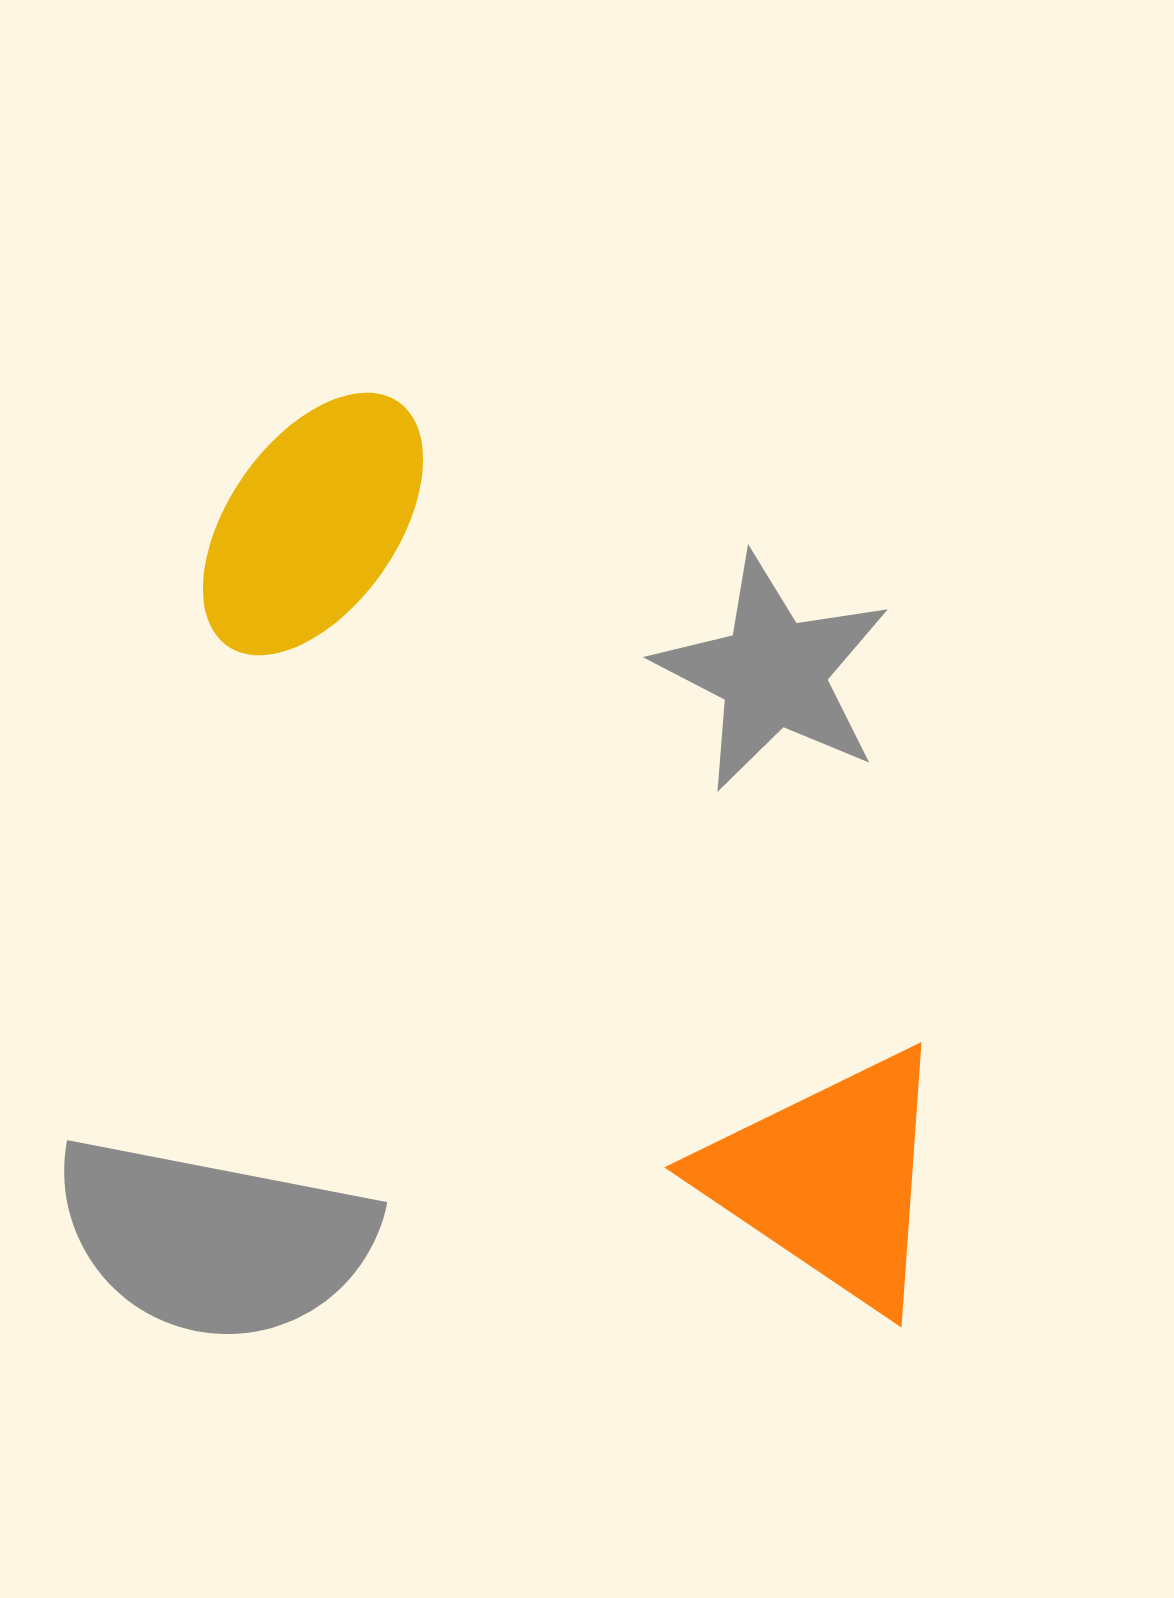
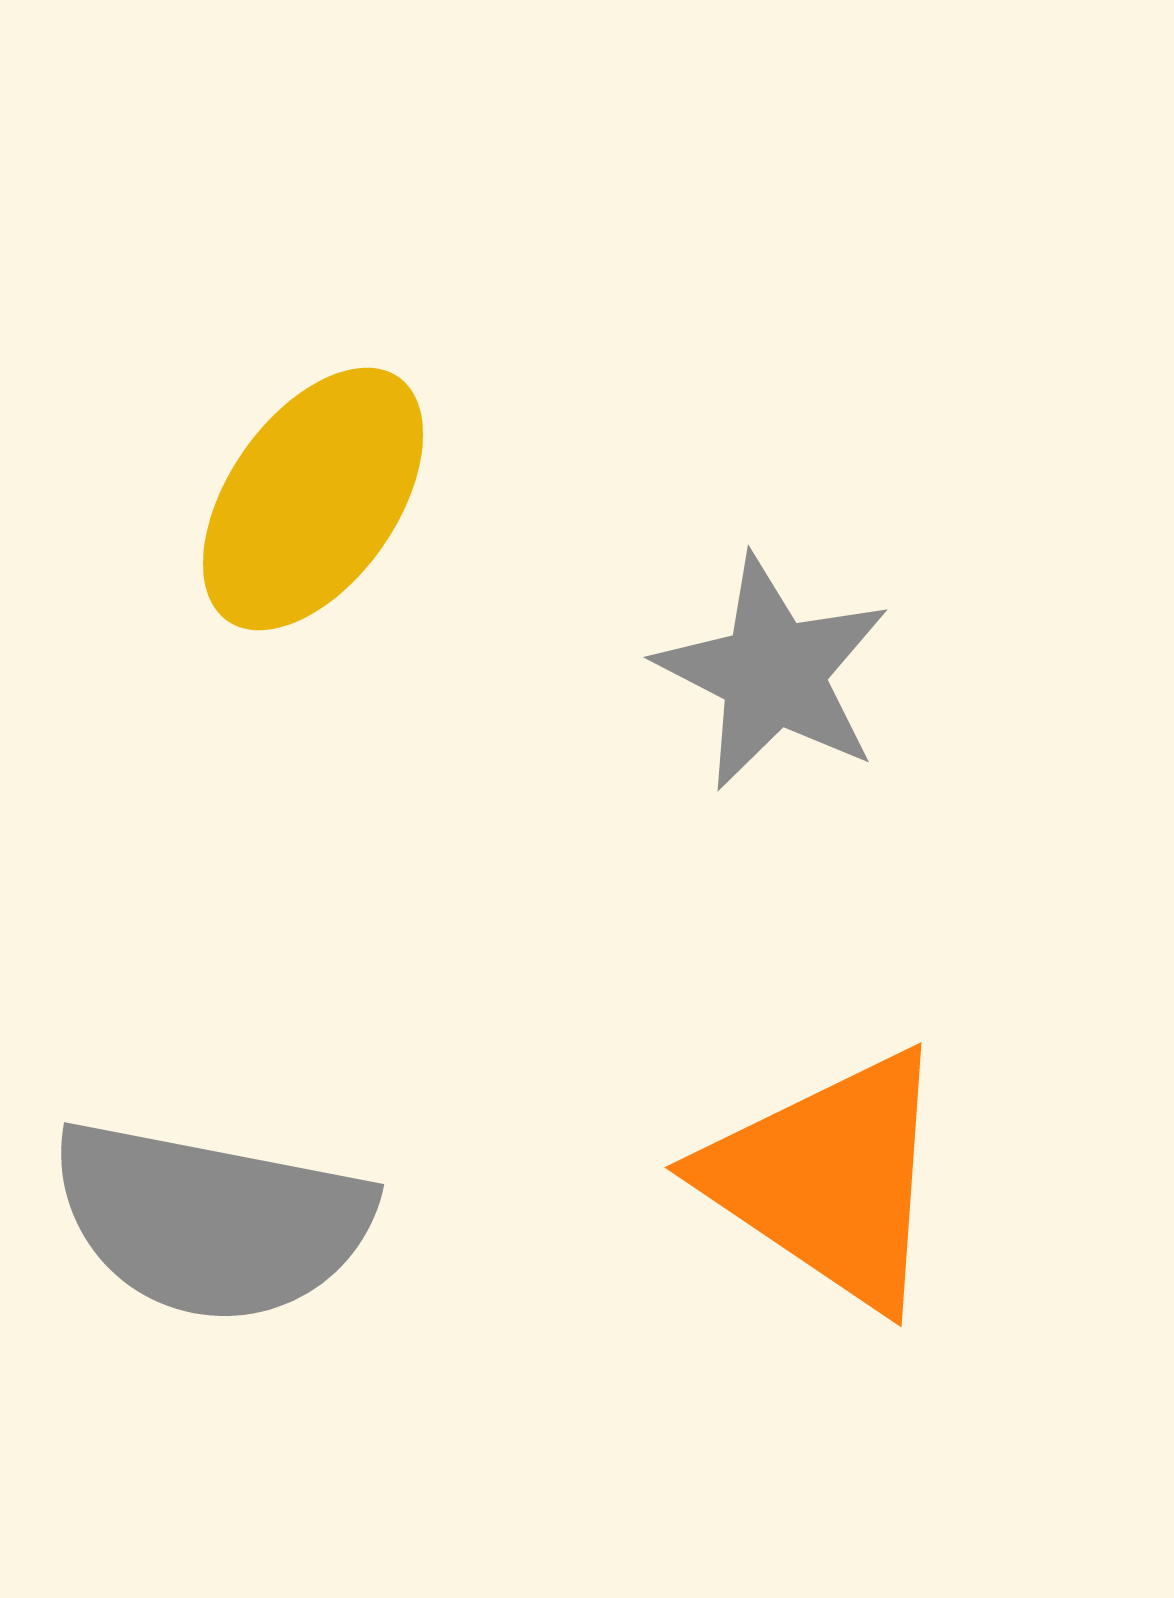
yellow ellipse: moved 25 px up
gray semicircle: moved 3 px left, 18 px up
